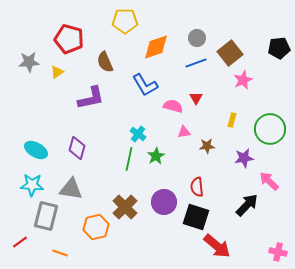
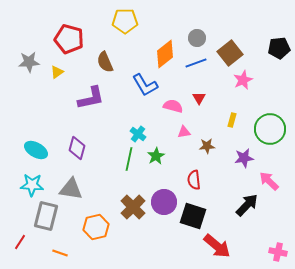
orange diamond: moved 9 px right, 7 px down; rotated 20 degrees counterclockwise
red triangle: moved 3 px right
red semicircle: moved 3 px left, 7 px up
brown cross: moved 8 px right
black square: moved 3 px left, 1 px up
red line: rotated 21 degrees counterclockwise
